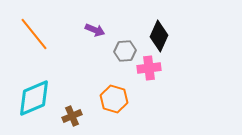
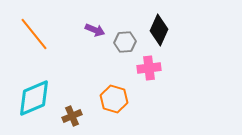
black diamond: moved 6 px up
gray hexagon: moved 9 px up
